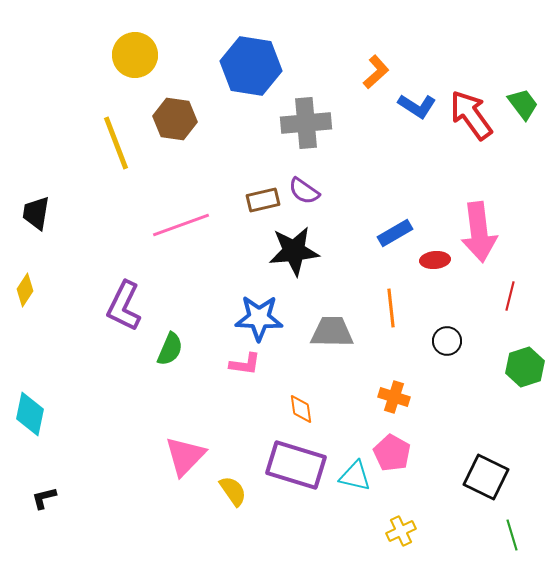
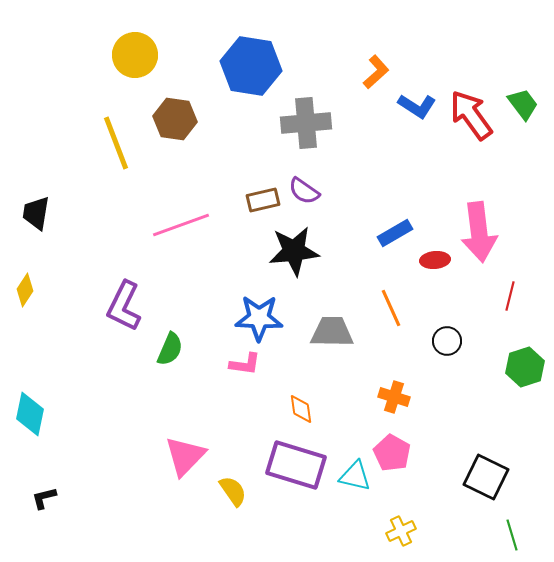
orange line: rotated 18 degrees counterclockwise
